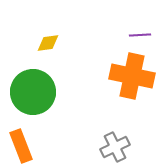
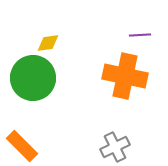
orange cross: moved 7 px left
green circle: moved 14 px up
orange rectangle: moved 1 px right; rotated 24 degrees counterclockwise
